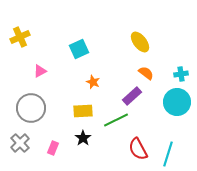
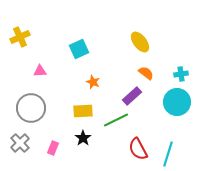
pink triangle: rotated 24 degrees clockwise
